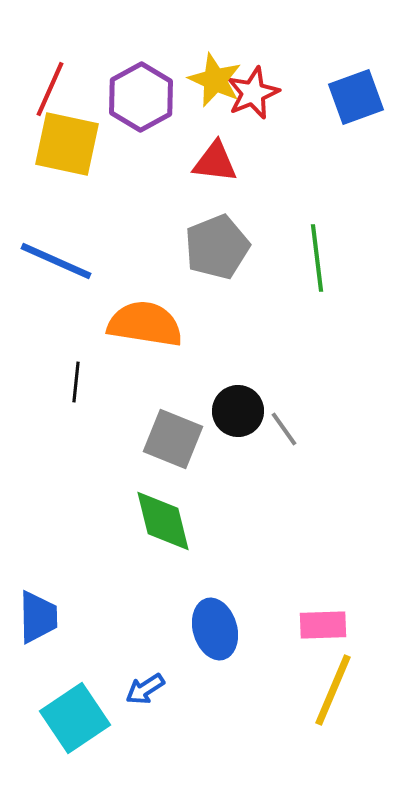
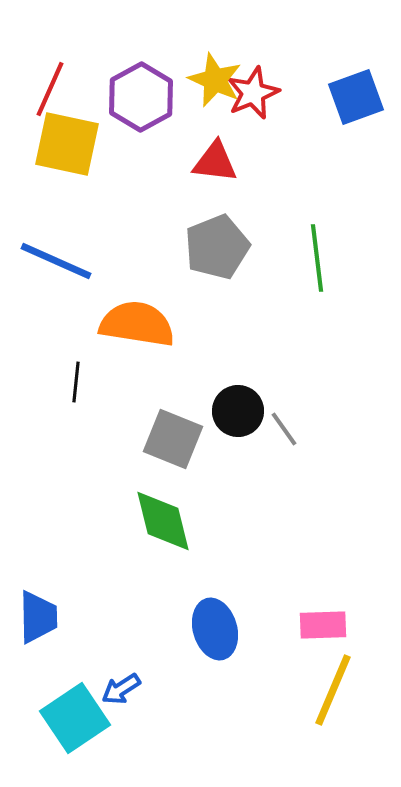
orange semicircle: moved 8 px left
blue arrow: moved 24 px left
